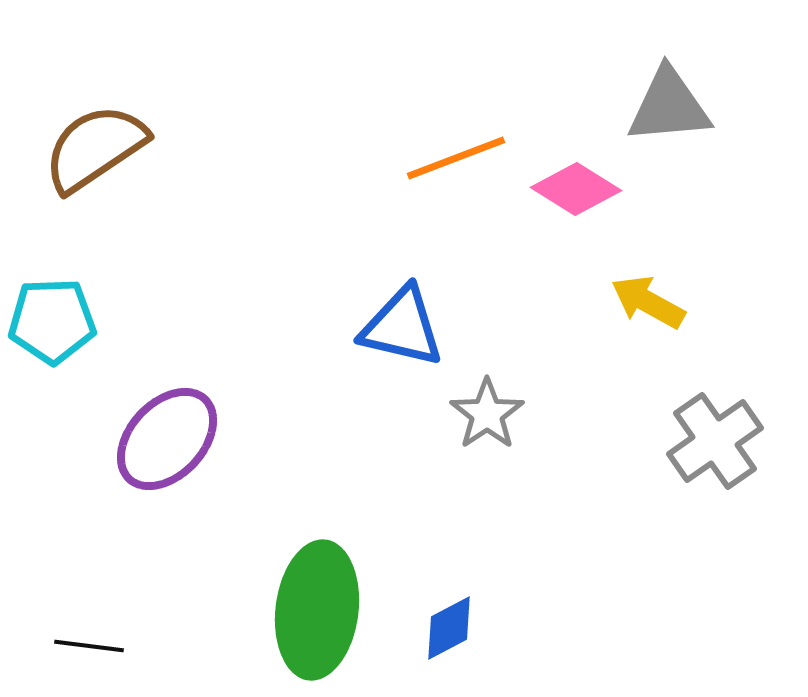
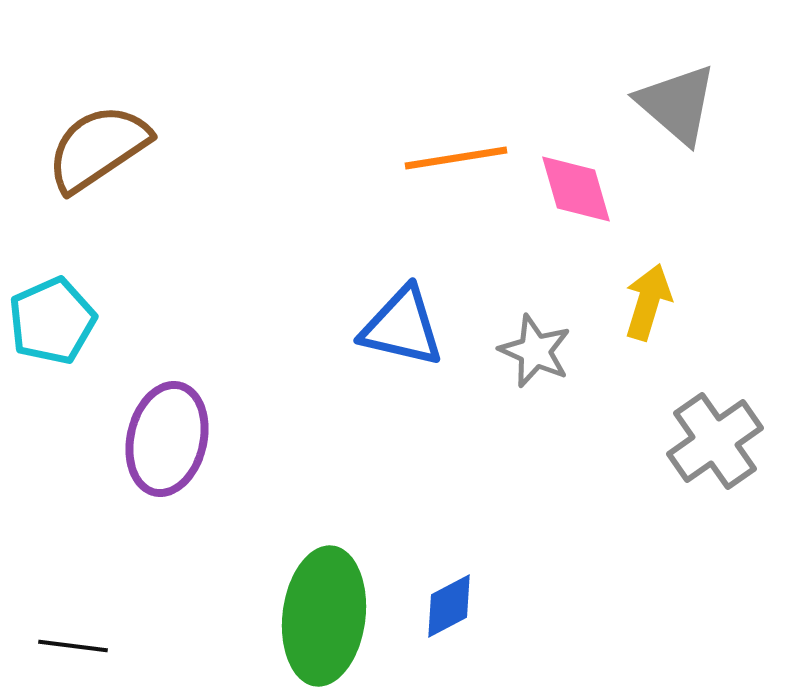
gray triangle: moved 8 px right, 2 px up; rotated 46 degrees clockwise
brown semicircle: moved 3 px right
orange line: rotated 12 degrees clockwise
pink diamond: rotated 42 degrees clockwise
yellow arrow: rotated 78 degrees clockwise
cyan pentagon: rotated 22 degrees counterclockwise
gray star: moved 48 px right, 63 px up; rotated 14 degrees counterclockwise
purple ellipse: rotated 30 degrees counterclockwise
green ellipse: moved 7 px right, 6 px down
blue diamond: moved 22 px up
black line: moved 16 px left
